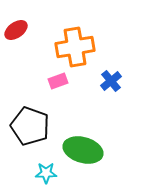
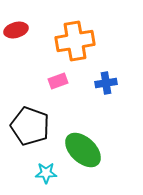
red ellipse: rotated 20 degrees clockwise
orange cross: moved 6 px up
blue cross: moved 5 px left, 2 px down; rotated 30 degrees clockwise
green ellipse: rotated 27 degrees clockwise
